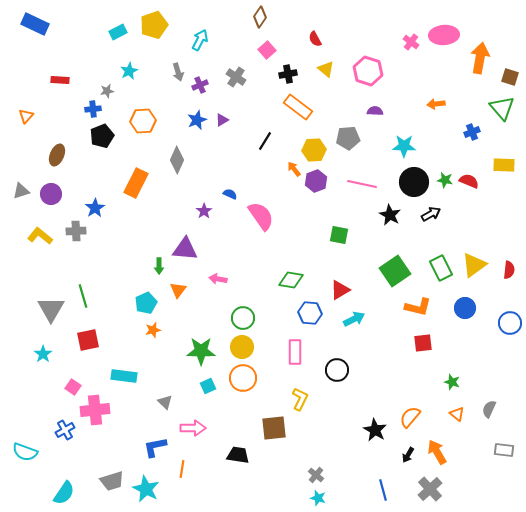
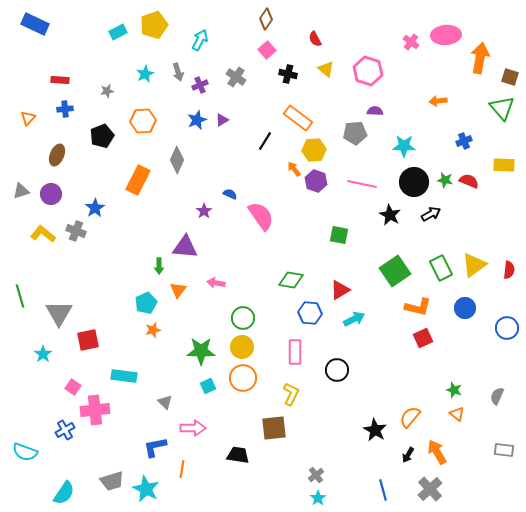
brown diamond at (260, 17): moved 6 px right, 2 px down
pink ellipse at (444, 35): moved 2 px right
cyan star at (129, 71): moved 16 px right, 3 px down
black cross at (288, 74): rotated 24 degrees clockwise
orange arrow at (436, 104): moved 2 px right, 3 px up
orange rectangle at (298, 107): moved 11 px down
blue cross at (93, 109): moved 28 px left
orange triangle at (26, 116): moved 2 px right, 2 px down
blue cross at (472, 132): moved 8 px left, 9 px down
gray pentagon at (348, 138): moved 7 px right, 5 px up
purple hexagon at (316, 181): rotated 20 degrees counterclockwise
orange rectangle at (136, 183): moved 2 px right, 3 px up
gray cross at (76, 231): rotated 24 degrees clockwise
yellow L-shape at (40, 236): moved 3 px right, 2 px up
purple triangle at (185, 249): moved 2 px up
pink arrow at (218, 279): moved 2 px left, 4 px down
green line at (83, 296): moved 63 px left
gray triangle at (51, 309): moved 8 px right, 4 px down
blue circle at (510, 323): moved 3 px left, 5 px down
red square at (423, 343): moved 5 px up; rotated 18 degrees counterclockwise
green star at (452, 382): moved 2 px right, 8 px down
yellow L-shape at (300, 399): moved 9 px left, 5 px up
gray semicircle at (489, 409): moved 8 px right, 13 px up
gray cross at (316, 475): rotated 14 degrees clockwise
cyan star at (318, 498): rotated 21 degrees clockwise
